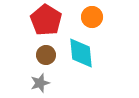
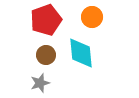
red pentagon: rotated 20 degrees clockwise
